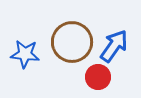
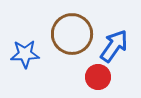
brown circle: moved 8 px up
blue star: rotated 8 degrees counterclockwise
